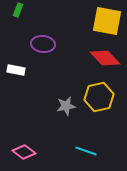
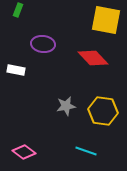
yellow square: moved 1 px left, 1 px up
red diamond: moved 12 px left
yellow hexagon: moved 4 px right, 14 px down; rotated 20 degrees clockwise
